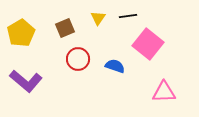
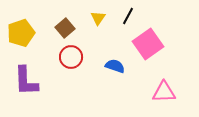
black line: rotated 54 degrees counterclockwise
brown square: rotated 18 degrees counterclockwise
yellow pentagon: rotated 12 degrees clockwise
pink square: rotated 16 degrees clockwise
red circle: moved 7 px left, 2 px up
purple L-shape: rotated 48 degrees clockwise
